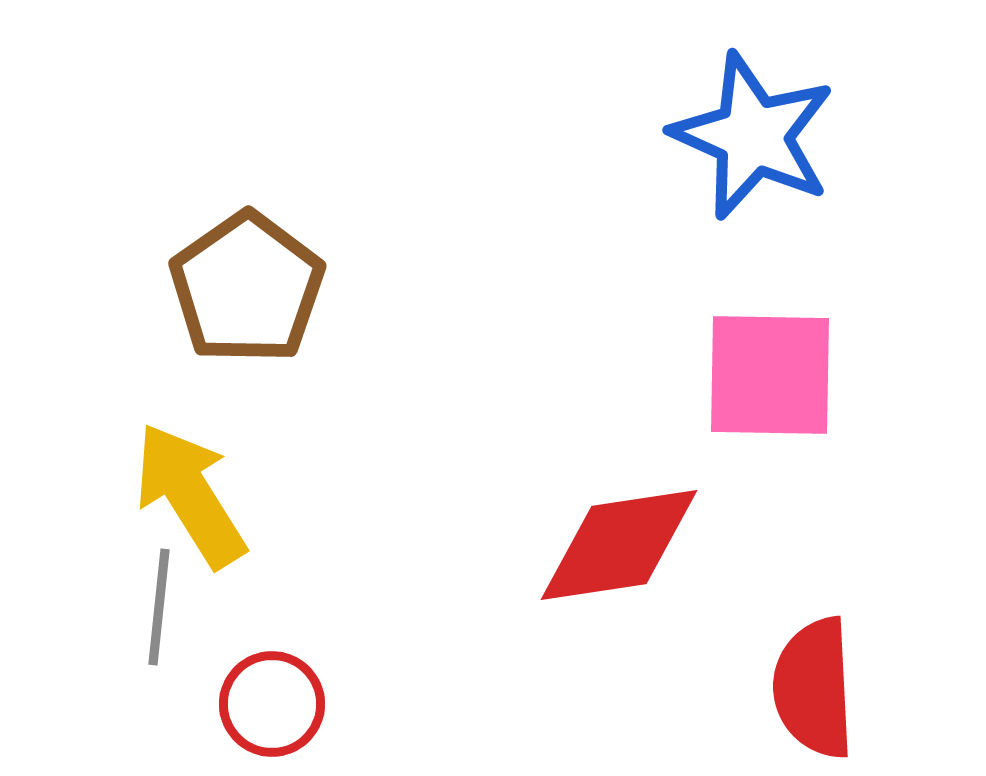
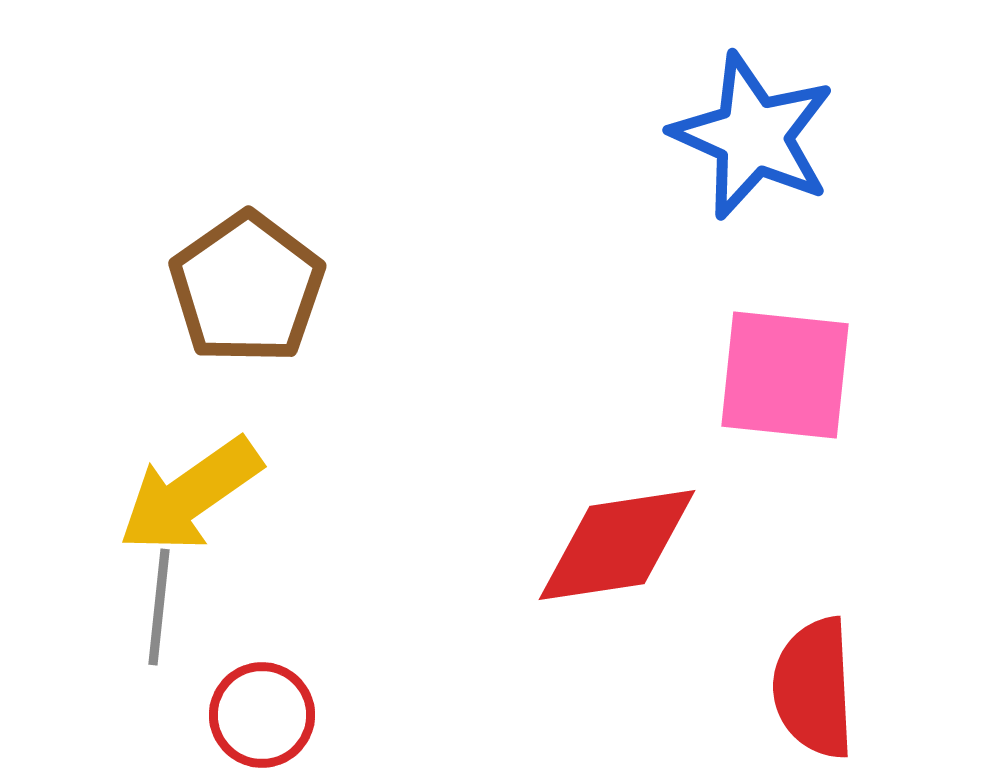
pink square: moved 15 px right; rotated 5 degrees clockwise
yellow arrow: rotated 93 degrees counterclockwise
red diamond: moved 2 px left
red circle: moved 10 px left, 11 px down
